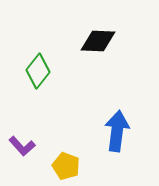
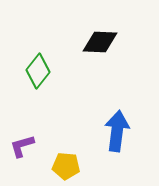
black diamond: moved 2 px right, 1 px down
purple L-shape: rotated 116 degrees clockwise
yellow pentagon: rotated 16 degrees counterclockwise
